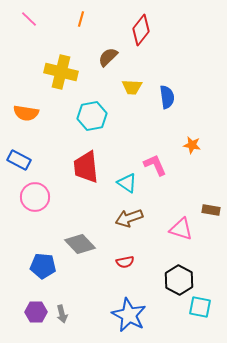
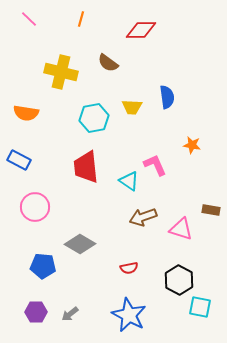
red diamond: rotated 52 degrees clockwise
brown semicircle: moved 6 px down; rotated 100 degrees counterclockwise
yellow trapezoid: moved 20 px down
cyan hexagon: moved 2 px right, 2 px down
cyan triangle: moved 2 px right, 2 px up
pink circle: moved 10 px down
brown arrow: moved 14 px right, 1 px up
gray diamond: rotated 16 degrees counterclockwise
red semicircle: moved 4 px right, 6 px down
gray arrow: moved 8 px right; rotated 66 degrees clockwise
